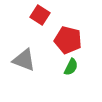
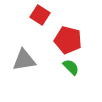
gray triangle: rotated 30 degrees counterclockwise
green semicircle: rotated 72 degrees counterclockwise
